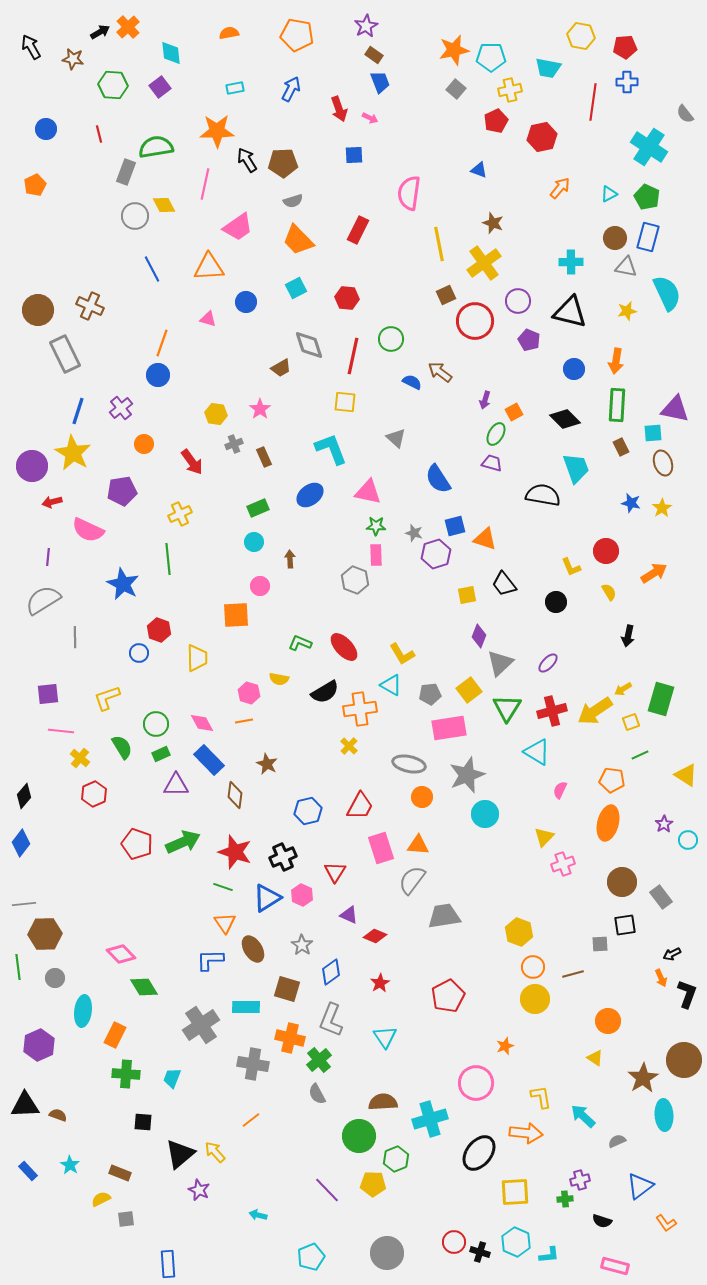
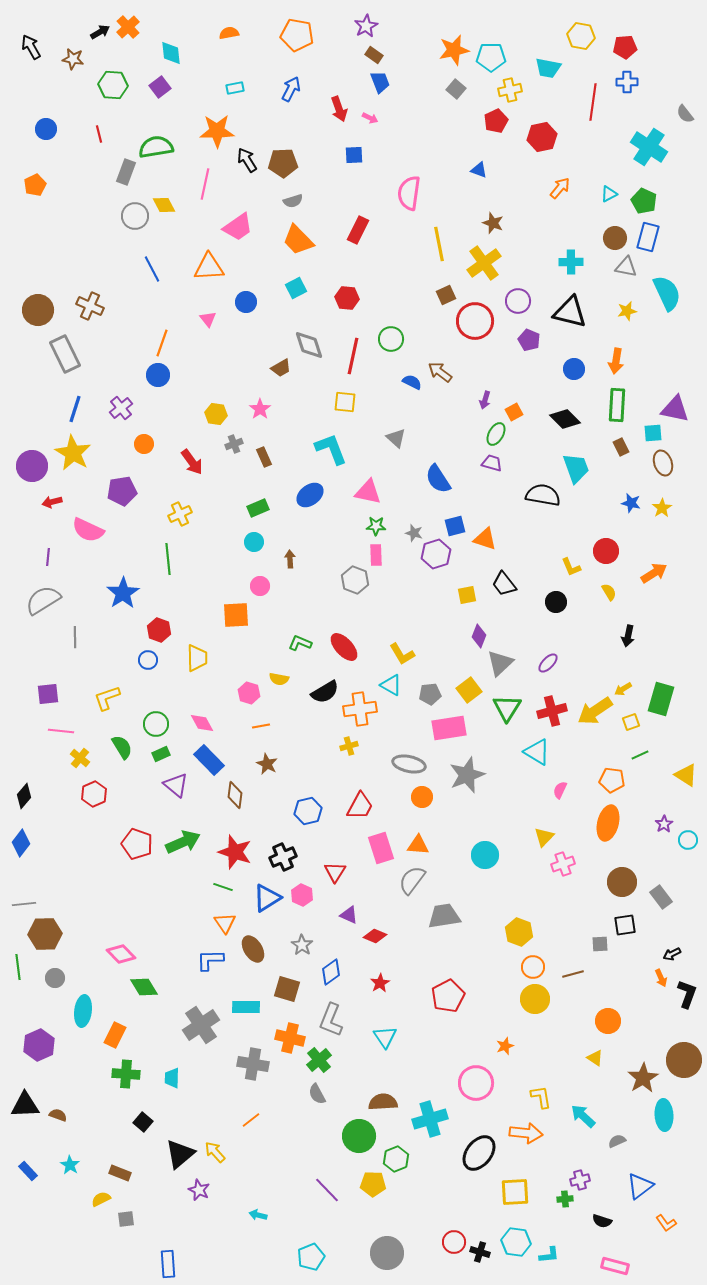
green pentagon at (647, 197): moved 3 px left, 4 px down
pink triangle at (208, 319): rotated 36 degrees clockwise
blue line at (78, 411): moved 3 px left, 2 px up
blue star at (123, 584): moved 9 px down; rotated 12 degrees clockwise
blue circle at (139, 653): moved 9 px right, 7 px down
orange line at (244, 721): moved 17 px right, 5 px down
yellow cross at (349, 746): rotated 30 degrees clockwise
purple triangle at (176, 785): rotated 40 degrees clockwise
cyan circle at (485, 814): moved 41 px down
cyan trapezoid at (172, 1078): rotated 20 degrees counterclockwise
black square at (143, 1122): rotated 36 degrees clockwise
cyan hexagon at (516, 1242): rotated 16 degrees counterclockwise
